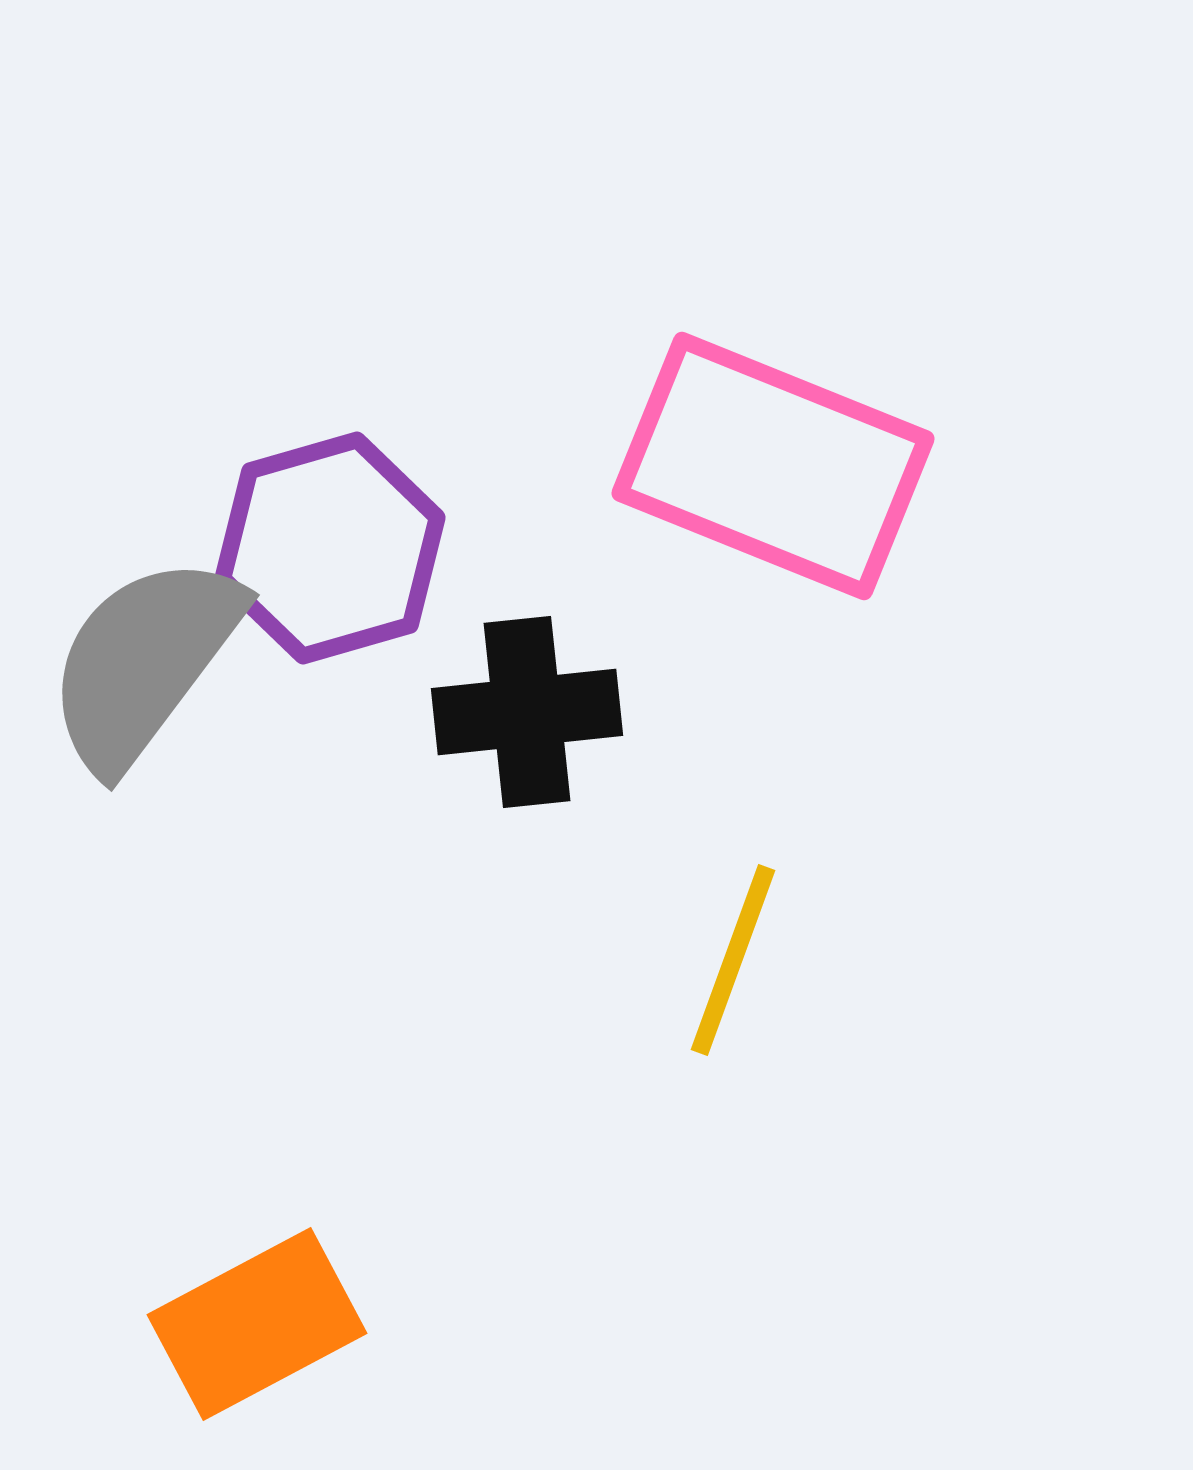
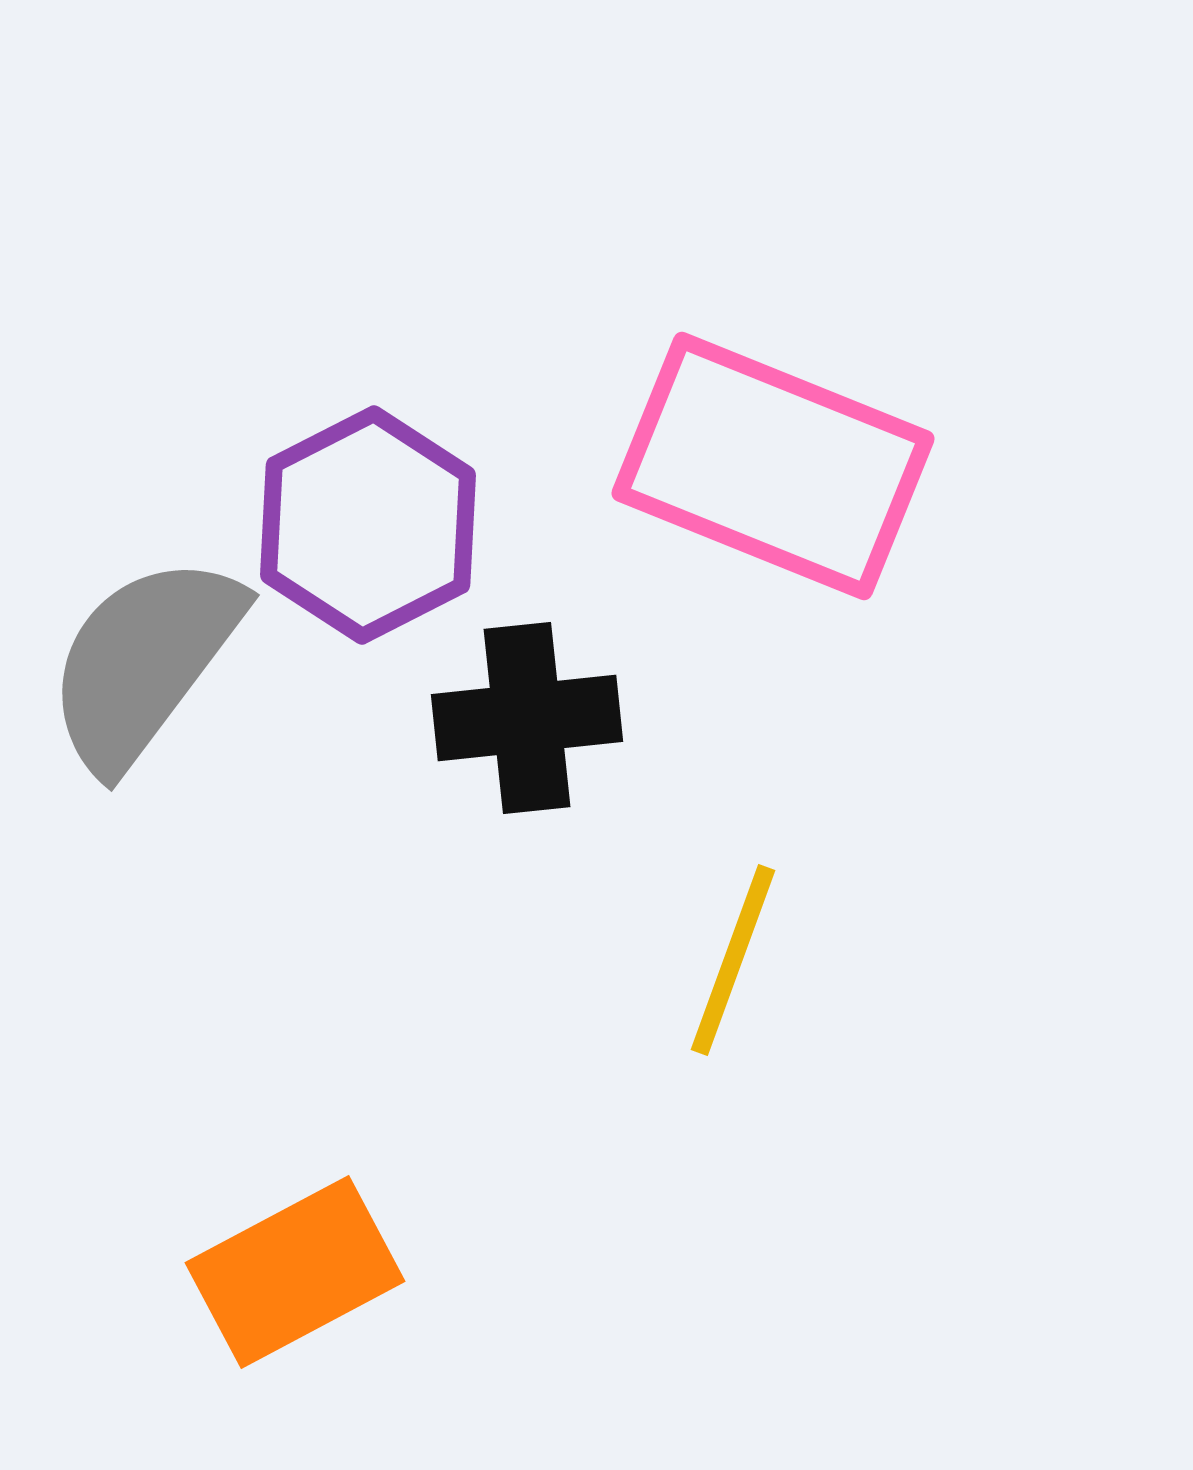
purple hexagon: moved 38 px right, 23 px up; rotated 11 degrees counterclockwise
black cross: moved 6 px down
orange rectangle: moved 38 px right, 52 px up
